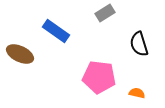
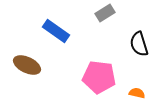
brown ellipse: moved 7 px right, 11 px down
